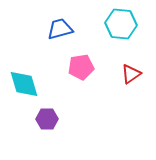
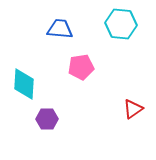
blue trapezoid: rotated 20 degrees clockwise
red triangle: moved 2 px right, 35 px down
cyan diamond: rotated 20 degrees clockwise
